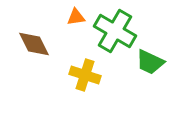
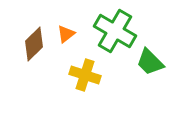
orange triangle: moved 10 px left, 17 px down; rotated 30 degrees counterclockwise
brown diamond: rotated 72 degrees clockwise
green trapezoid: rotated 20 degrees clockwise
